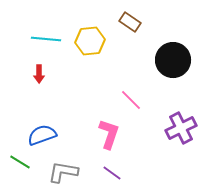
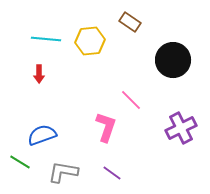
pink L-shape: moved 3 px left, 7 px up
